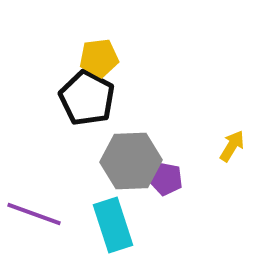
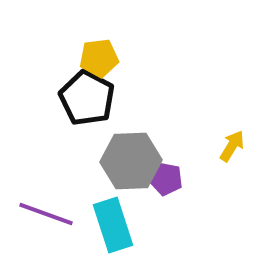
purple line: moved 12 px right
